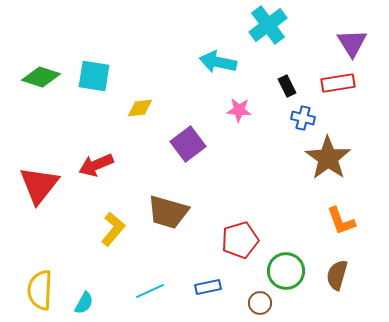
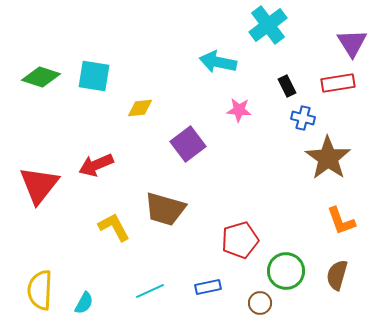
brown trapezoid: moved 3 px left, 3 px up
yellow L-shape: moved 1 px right, 2 px up; rotated 68 degrees counterclockwise
